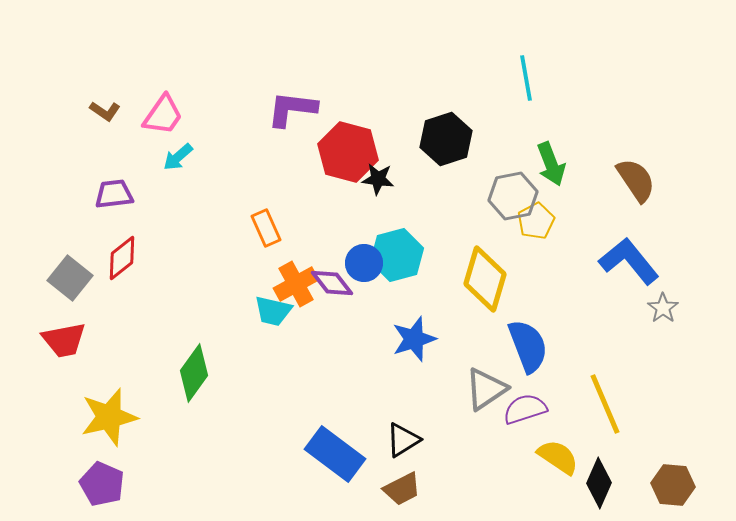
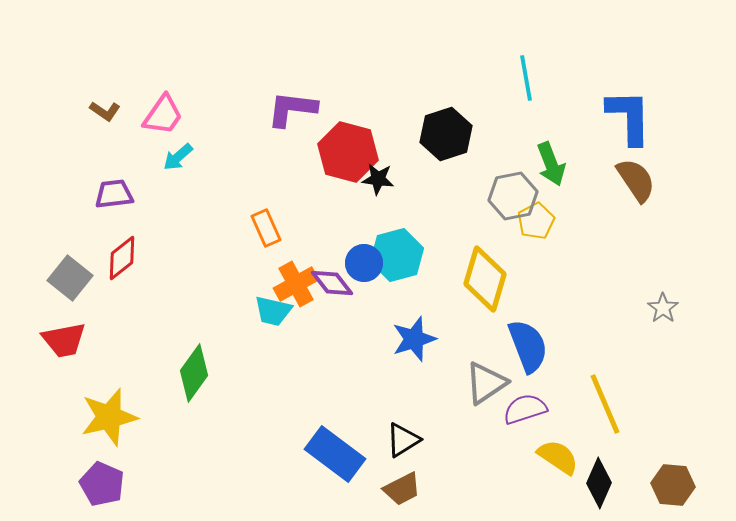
black hexagon: moved 5 px up
blue L-shape: moved 144 px up; rotated 38 degrees clockwise
gray triangle: moved 6 px up
